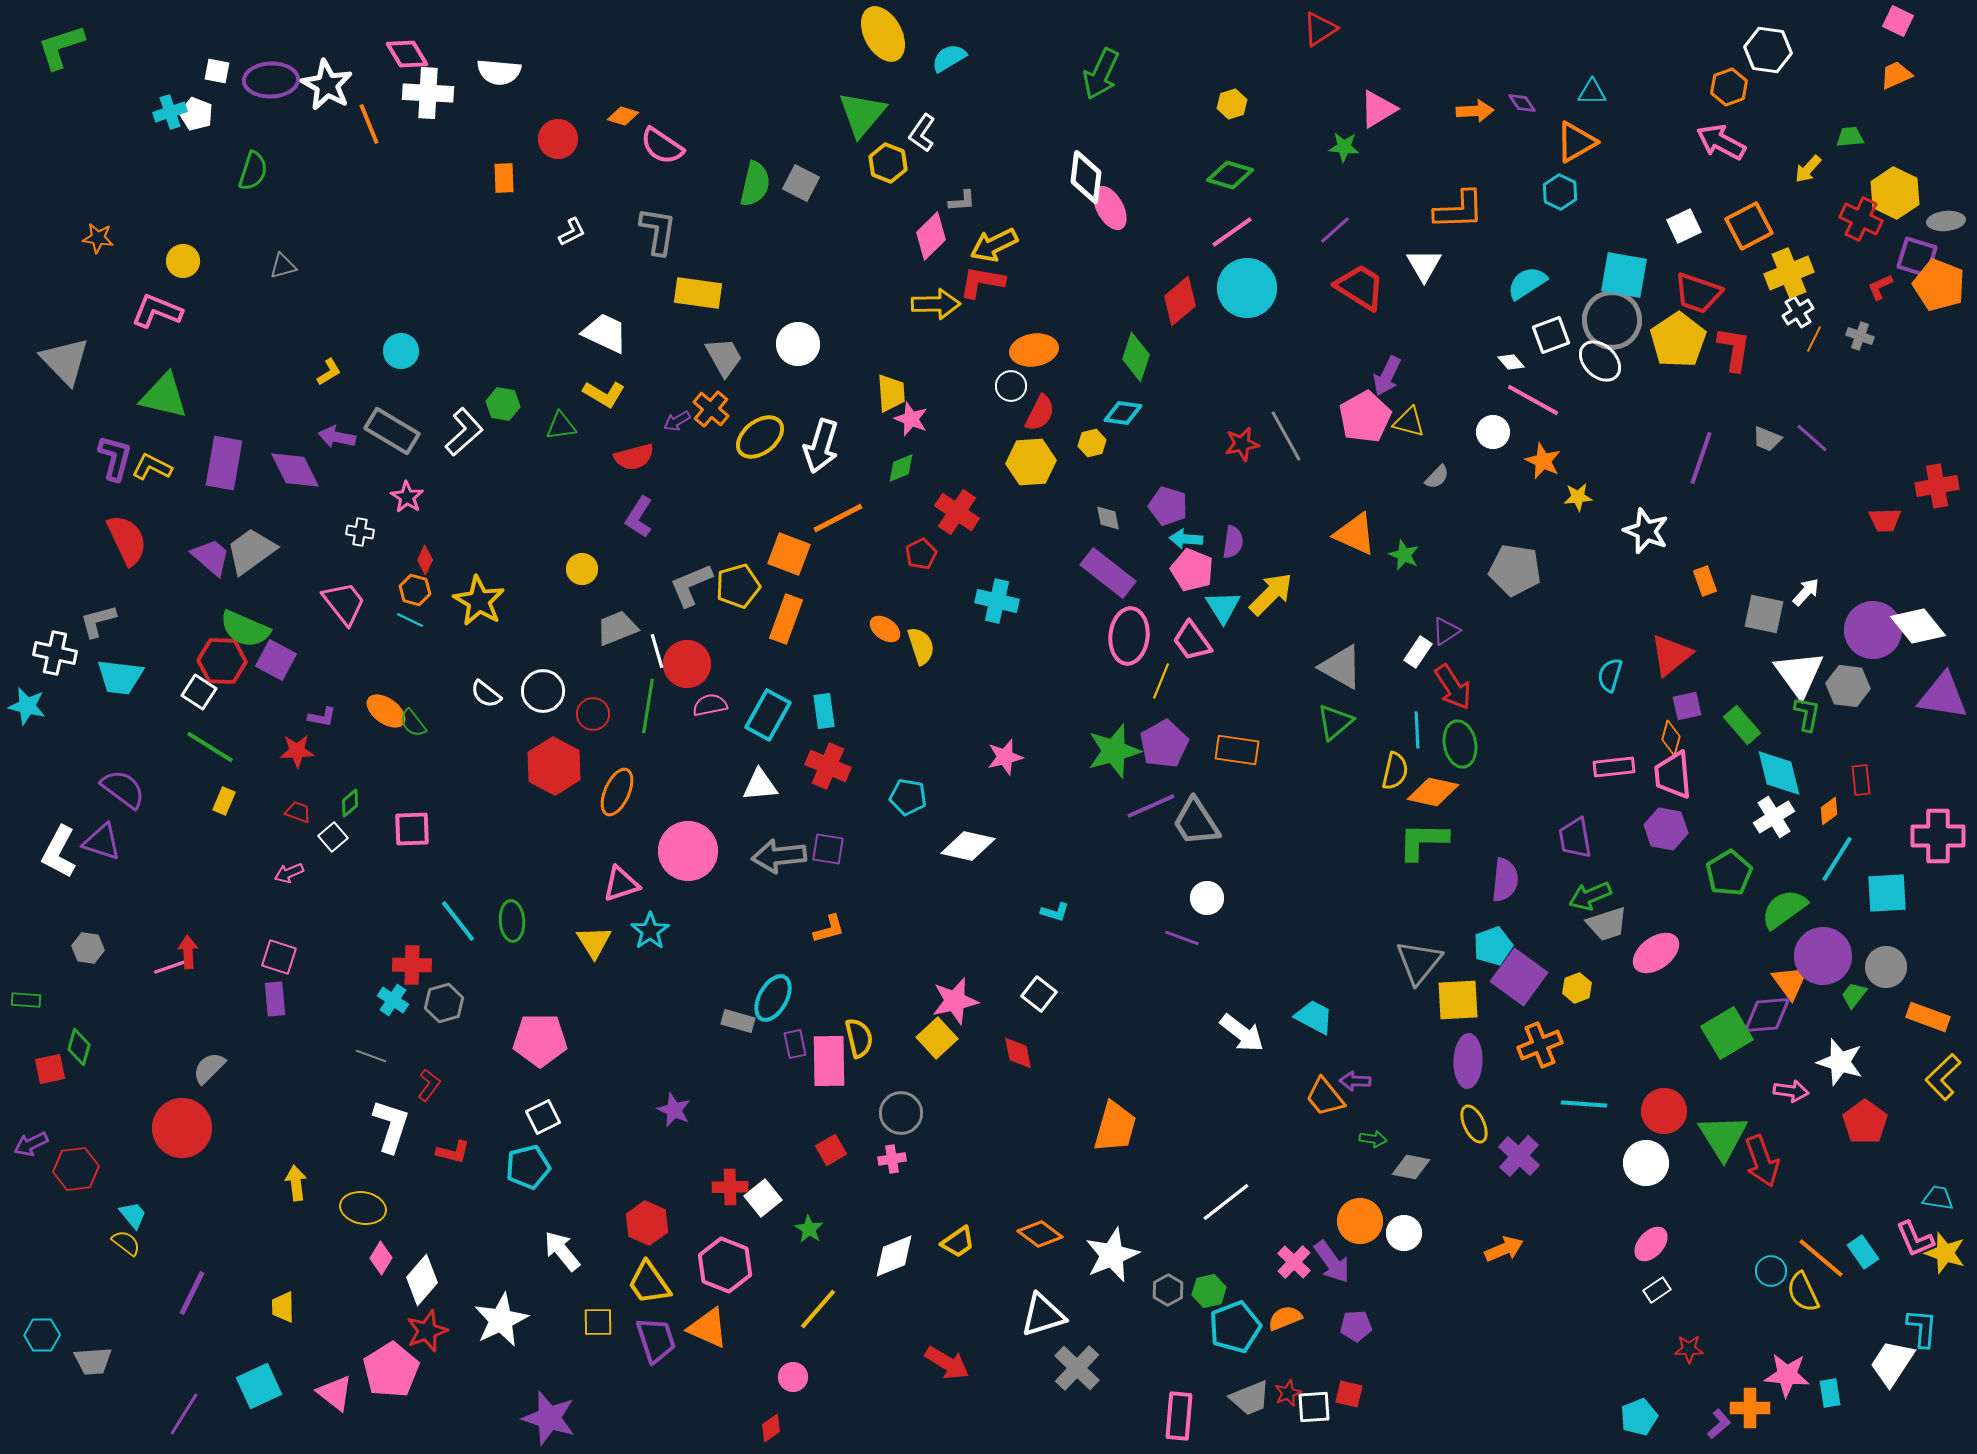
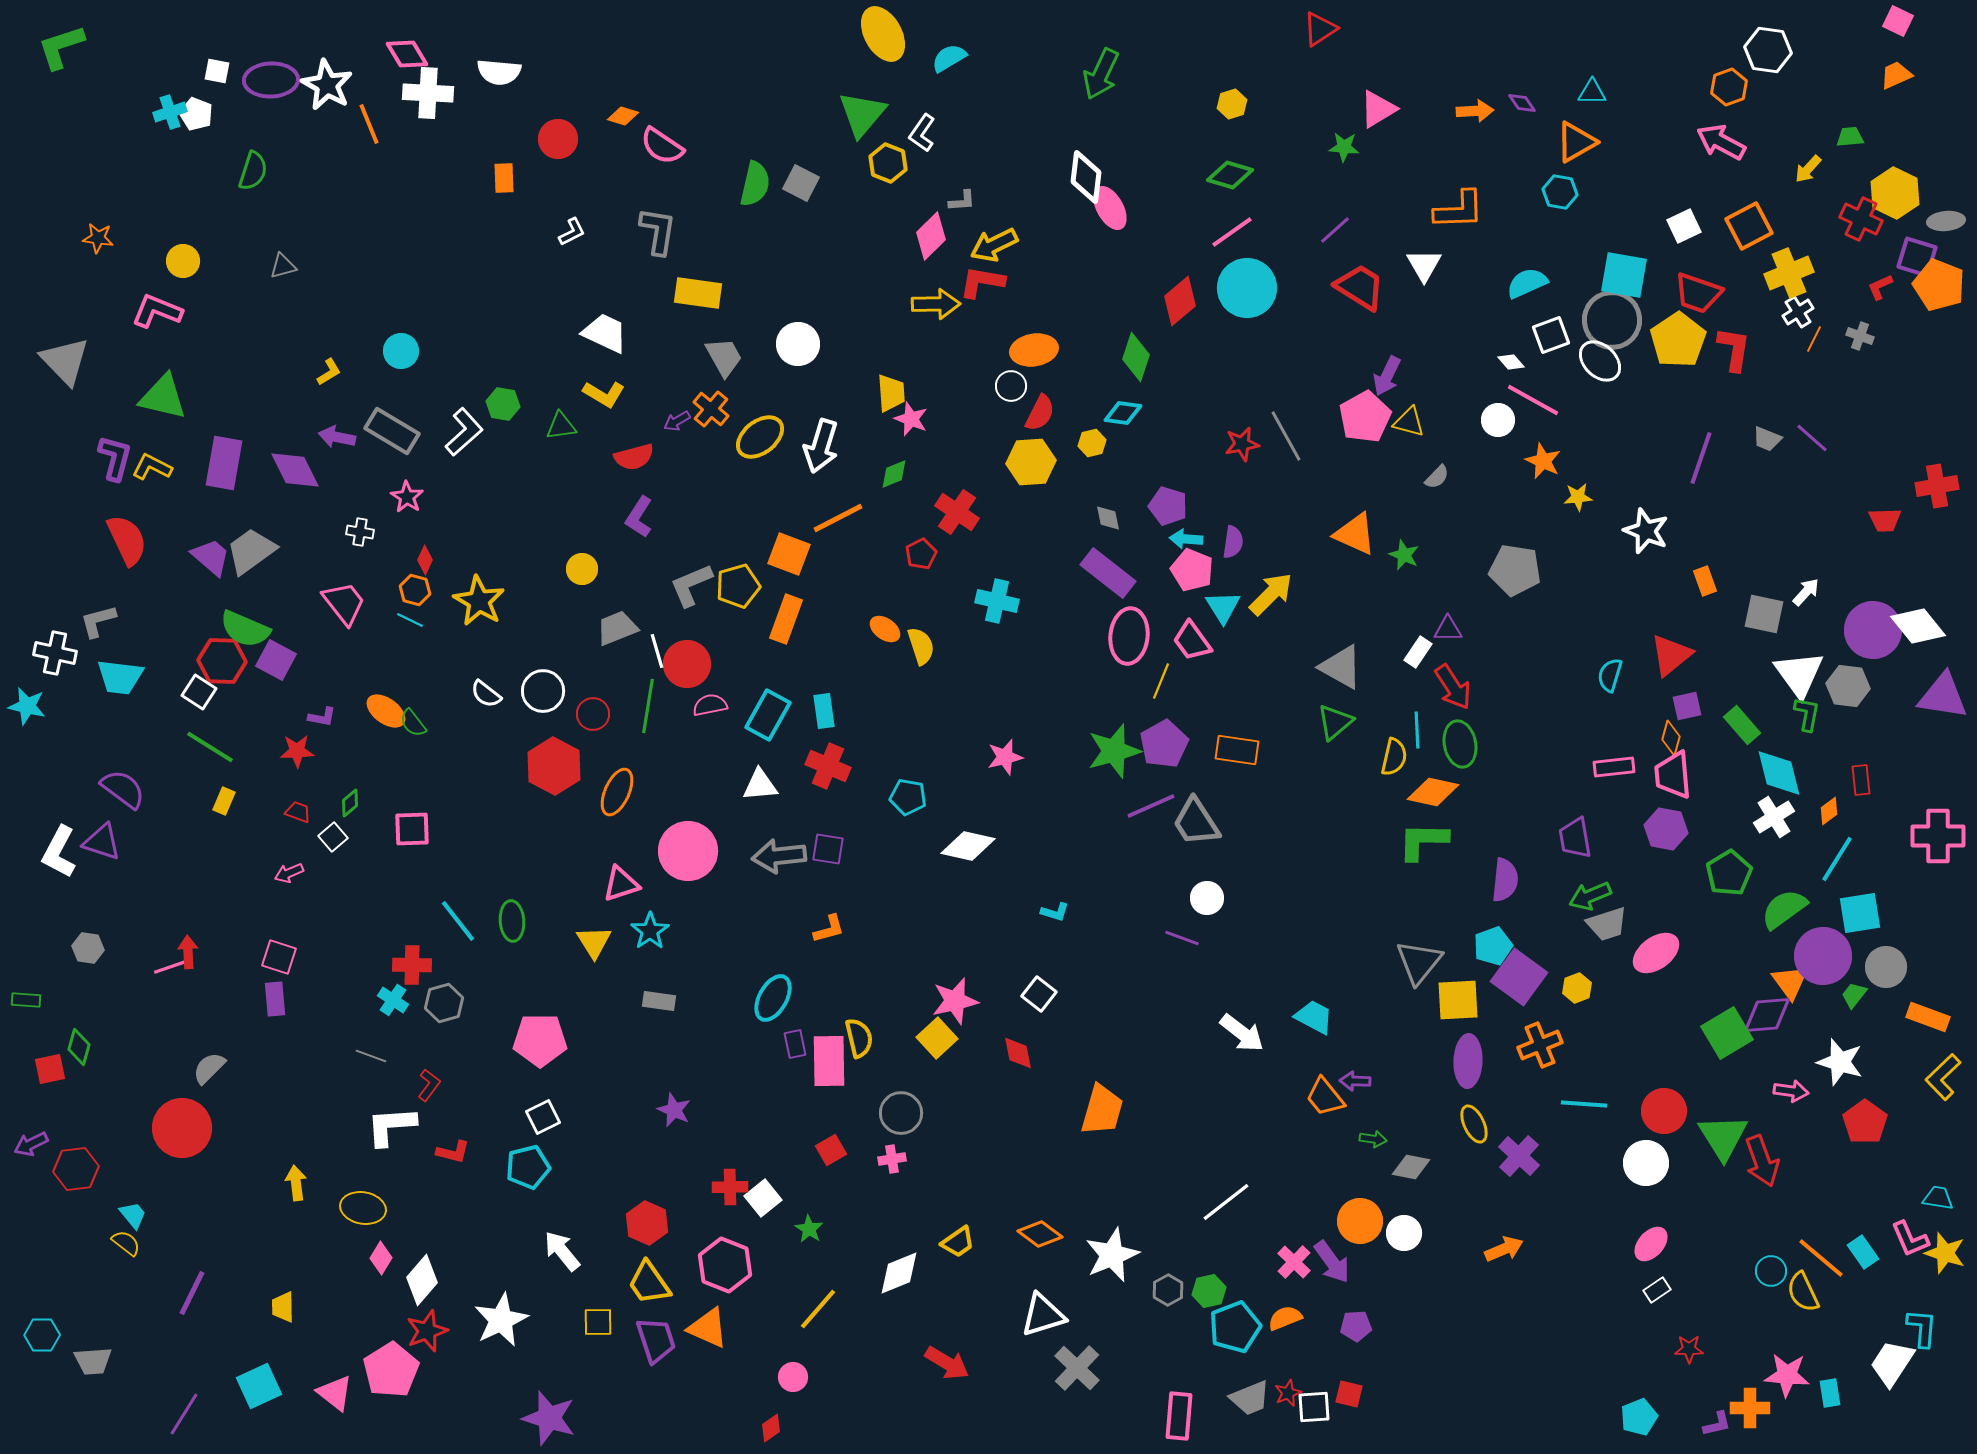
cyan hexagon at (1560, 192): rotated 16 degrees counterclockwise
cyan semicircle at (1527, 283): rotated 9 degrees clockwise
green triangle at (164, 396): moved 1 px left, 1 px down
white circle at (1493, 432): moved 5 px right, 12 px up
green diamond at (901, 468): moved 7 px left, 6 px down
purple triangle at (1446, 631): moved 2 px right, 2 px up; rotated 32 degrees clockwise
yellow semicircle at (1395, 771): moved 1 px left, 14 px up
cyan square at (1887, 893): moved 27 px left, 20 px down; rotated 6 degrees counterclockwise
gray rectangle at (738, 1021): moved 79 px left, 20 px up; rotated 8 degrees counterclockwise
white L-shape at (391, 1126): rotated 112 degrees counterclockwise
orange trapezoid at (1115, 1127): moved 13 px left, 17 px up
pink L-shape at (1915, 1239): moved 5 px left
white diamond at (894, 1256): moved 5 px right, 17 px down
purple L-shape at (1719, 1424): moved 2 px left; rotated 28 degrees clockwise
